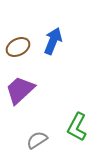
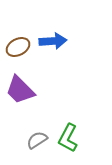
blue arrow: rotated 64 degrees clockwise
purple trapezoid: rotated 92 degrees counterclockwise
green L-shape: moved 9 px left, 11 px down
